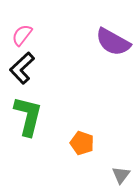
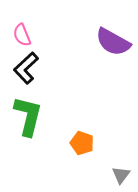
pink semicircle: rotated 60 degrees counterclockwise
black L-shape: moved 4 px right
